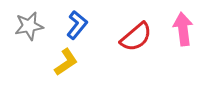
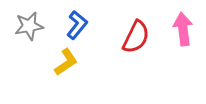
red semicircle: rotated 24 degrees counterclockwise
